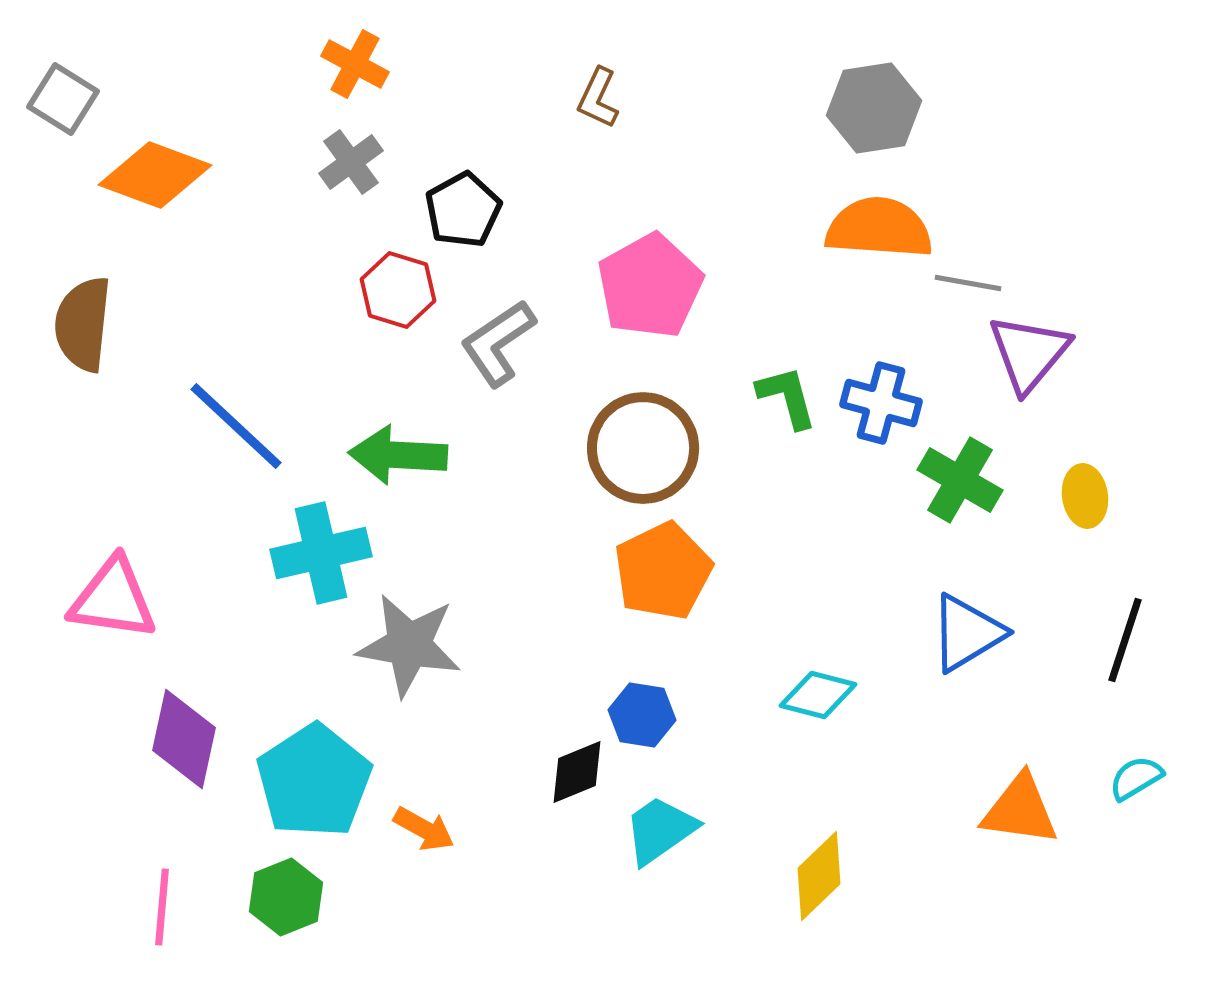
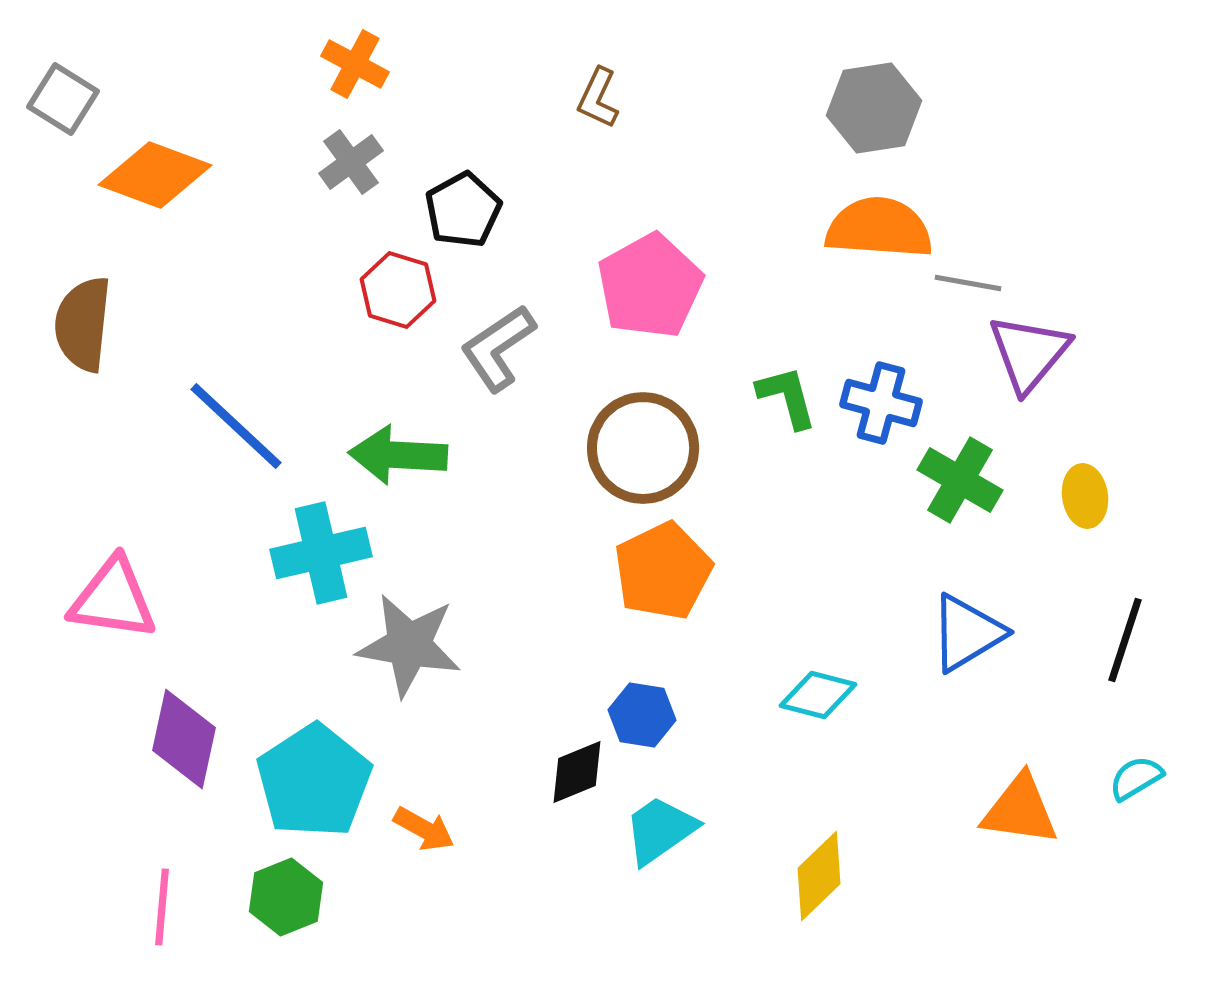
gray L-shape: moved 5 px down
